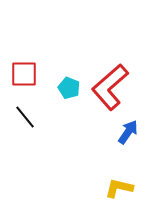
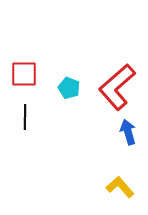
red L-shape: moved 7 px right
black line: rotated 40 degrees clockwise
blue arrow: rotated 50 degrees counterclockwise
yellow L-shape: moved 1 px right, 1 px up; rotated 36 degrees clockwise
